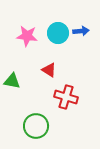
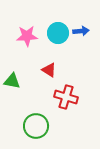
pink star: rotated 10 degrees counterclockwise
